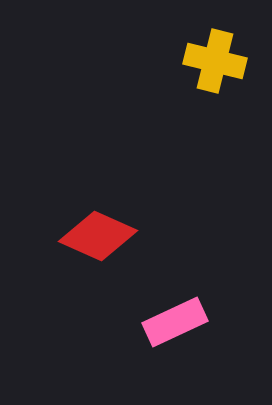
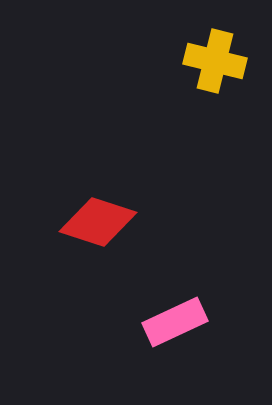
red diamond: moved 14 px up; rotated 6 degrees counterclockwise
